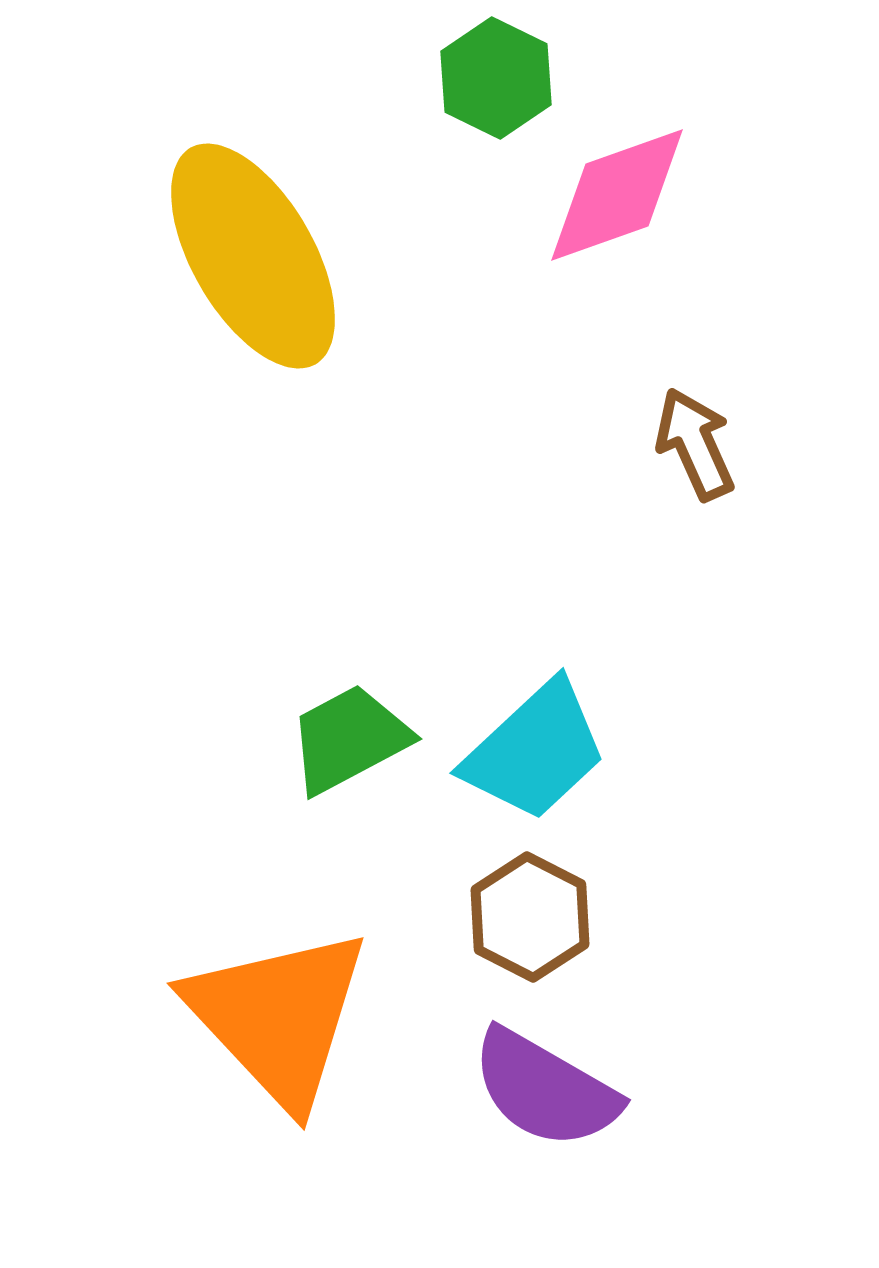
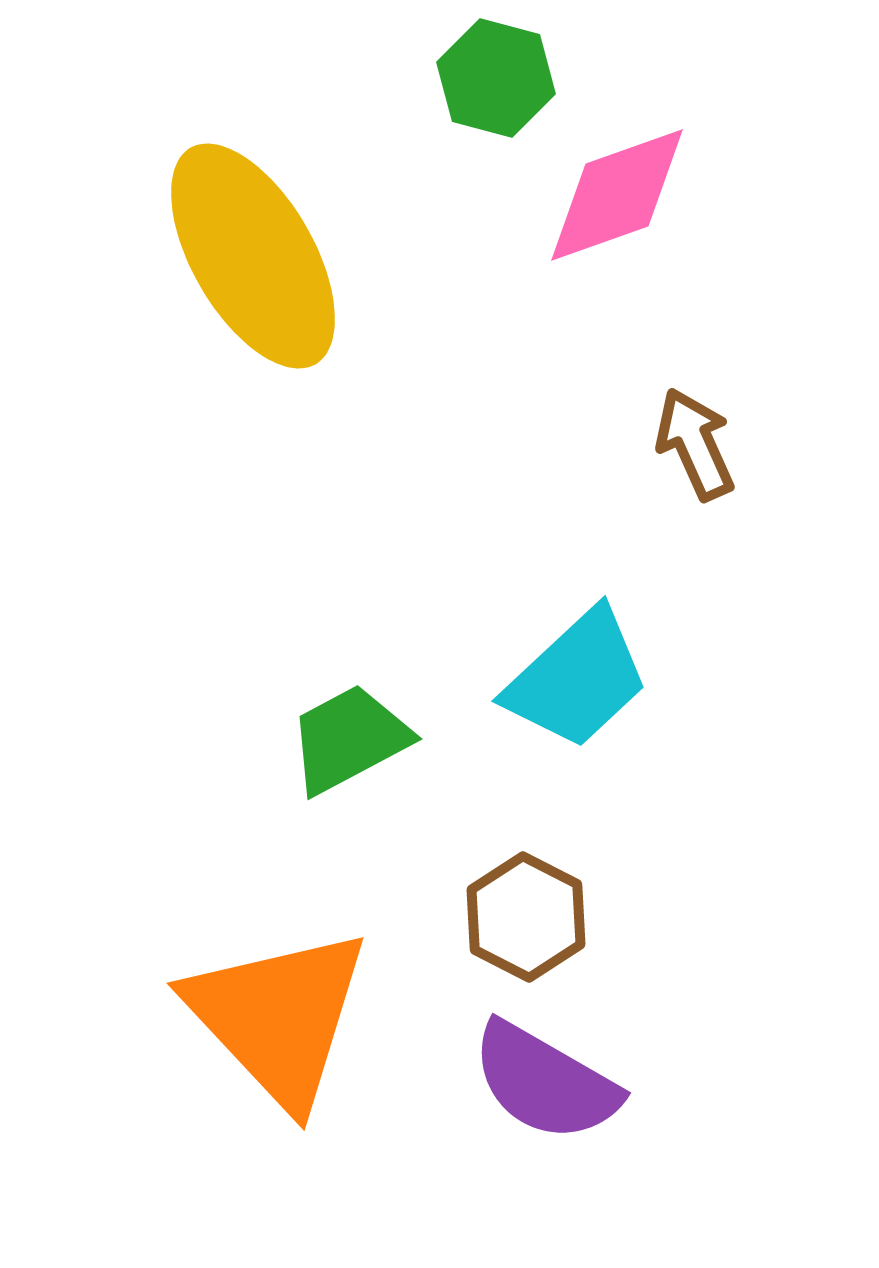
green hexagon: rotated 11 degrees counterclockwise
cyan trapezoid: moved 42 px right, 72 px up
brown hexagon: moved 4 px left
purple semicircle: moved 7 px up
